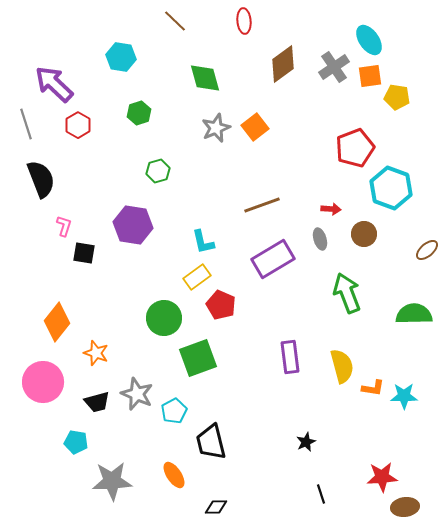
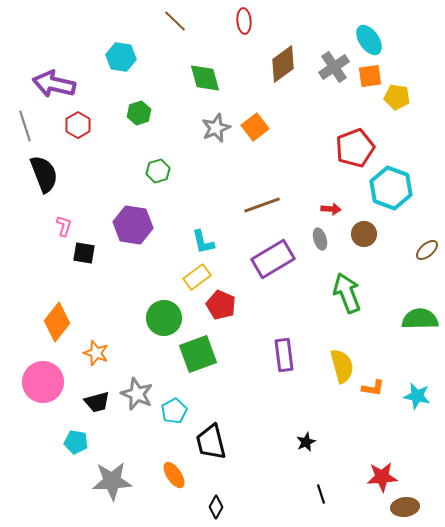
purple arrow at (54, 84): rotated 30 degrees counterclockwise
gray line at (26, 124): moved 1 px left, 2 px down
black semicircle at (41, 179): moved 3 px right, 5 px up
green semicircle at (414, 314): moved 6 px right, 5 px down
purple rectangle at (290, 357): moved 6 px left, 2 px up
green square at (198, 358): moved 4 px up
cyan star at (404, 396): moved 13 px right; rotated 12 degrees clockwise
black diamond at (216, 507): rotated 60 degrees counterclockwise
